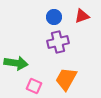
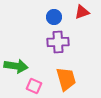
red triangle: moved 4 px up
purple cross: rotated 10 degrees clockwise
green arrow: moved 3 px down
orange trapezoid: rotated 135 degrees clockwise
